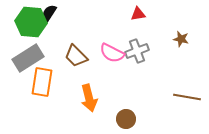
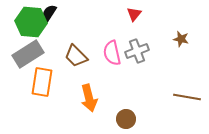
red triangle: moved 4 px left; rotated 42 degrees counterclockwise
pink semicircle: rotated 50 degrees clockwise
gray rectangle: moved 4 px up
